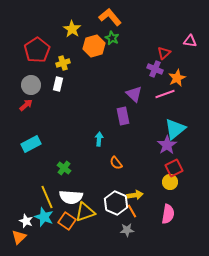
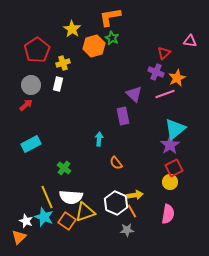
orange L-shape: rotated 60 degrees counterclockwise
purple cross: moved 1 px right, 3 px down
purple star: moved 3 px right
